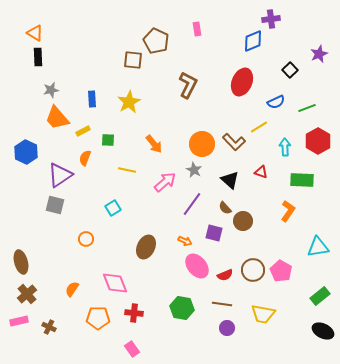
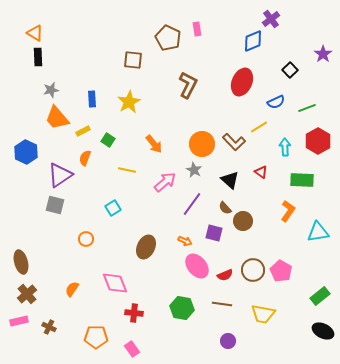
purple cross at (271, 19): rotated 30 degrees counterclockwise
brown pentagon at (156, 41): moved 12 px right, 3 px up
purple star at (319, 54): moved 4 px right; rotated 12 degrees counterclockwise
green square at (108, 140): rotated 32 degrees clockwise
red triangle at (261, 172): rotated 16 degrees clockwise
cyan triangle at (318, 247): moved 15 px up
orange pentagon at (98, 318): moved 2 px left, 19 px down
purple circle at (227, 328): moved 1 px right, 13 px down
